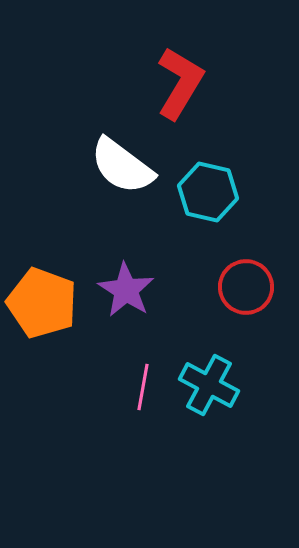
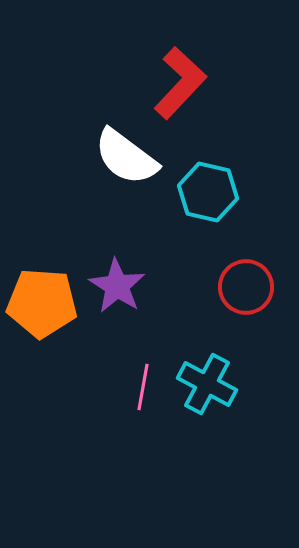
red L-shape: rotated 12 degrees clockwise
white semicircle: moved 4 px right, 9 px up
purple star: moved 9 px left, 4 px up
orange pentagon: rotated 16 degrees counterclockwise
cyan cross: moved 2 px left, 1 px up
